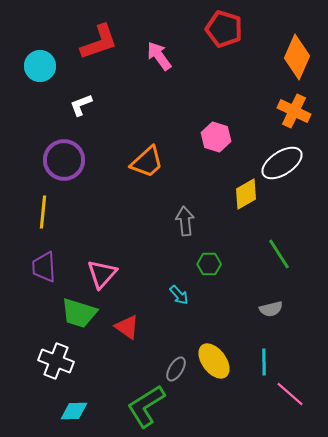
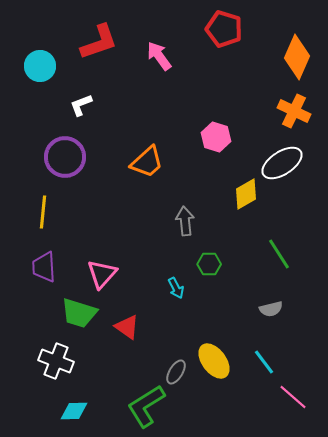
purple circle: moved 1 px right, 3 px up
cyan arrow: moved 3 px left, 7 px up; rotated 15 degrees clockwise
cyan line: rotated 36 degrees counterclockwise
gray ellipse: moved 3 px down
pink line: moved 3 px right, 3 px down
